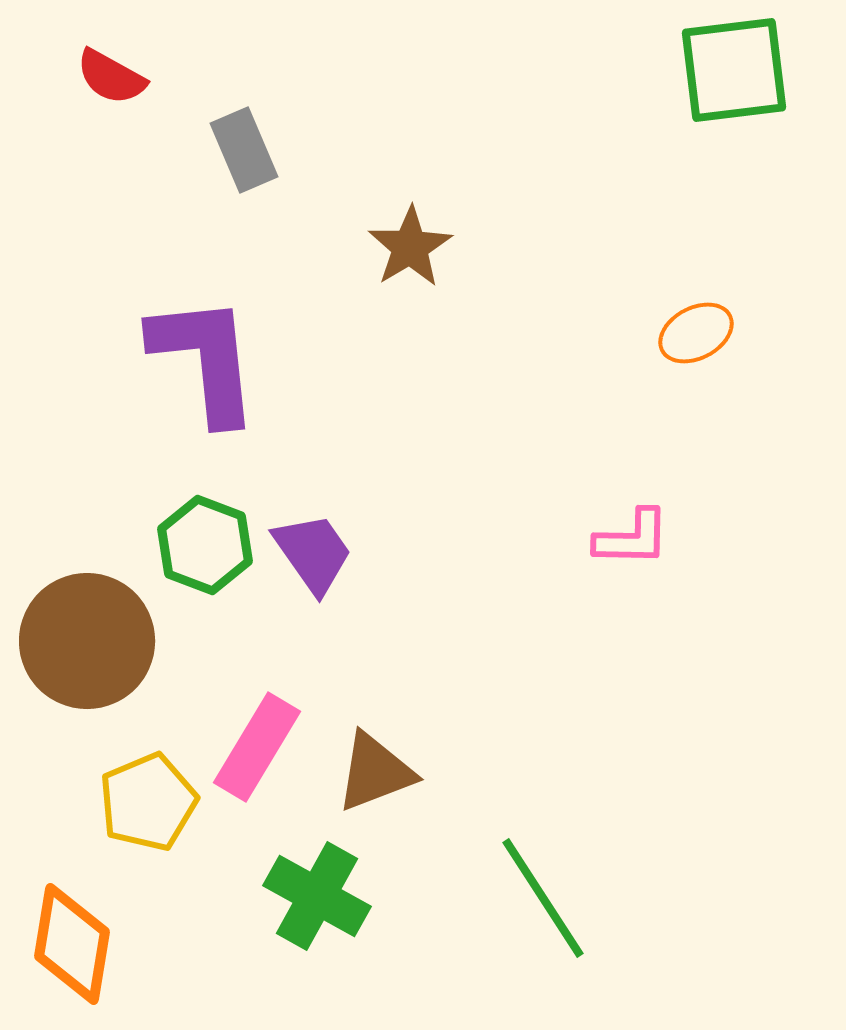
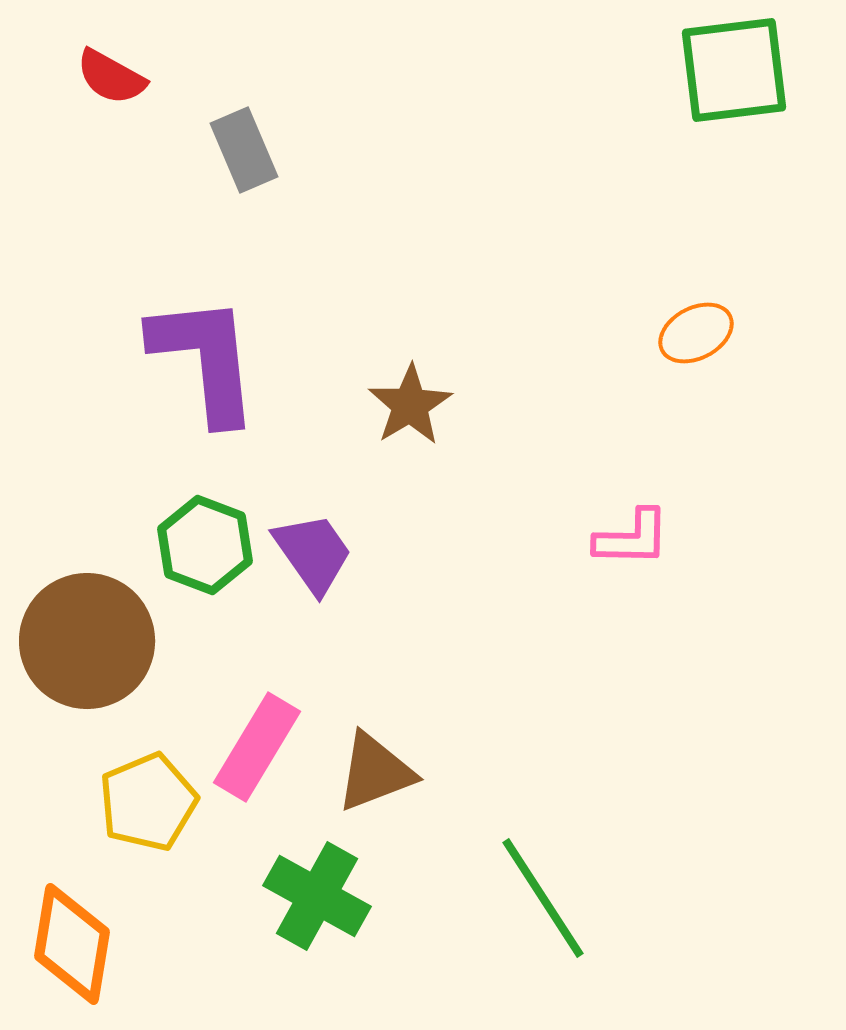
brown star: moved 158 px down
